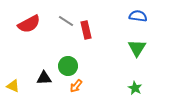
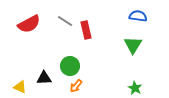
gray line: moved 1 px left
green triangle: moved 4 px left, 3 px up
green circle: moved 2 px right
yellow triangle: moved 7 px right, 1 px down
